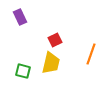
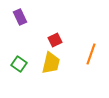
green square: moved 4 px left, 7 px up; rotated 21 degrees clockwise
